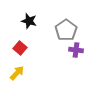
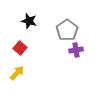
gray pentagon: moved 1 px right
purple cross: rotated 16 degrees counterclockwise
